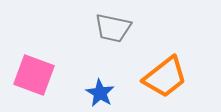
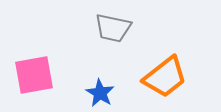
pink square: rotated 30 degrees counterclockwise
